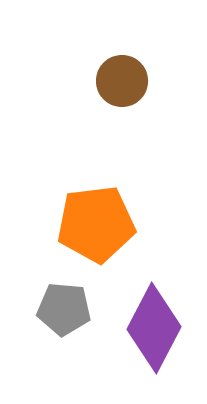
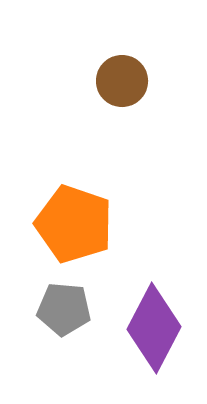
orange pentagon: moved 22 px left; rotated 26 degrees clockwise
